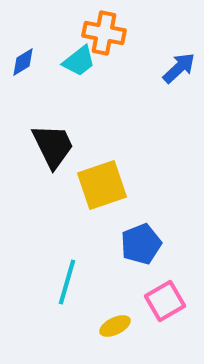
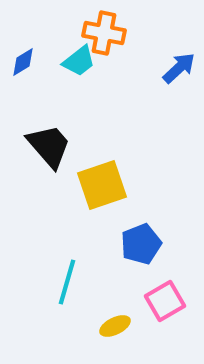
black trapezoid: moved 4 px left; rotated 15 degrees counterclockwise
